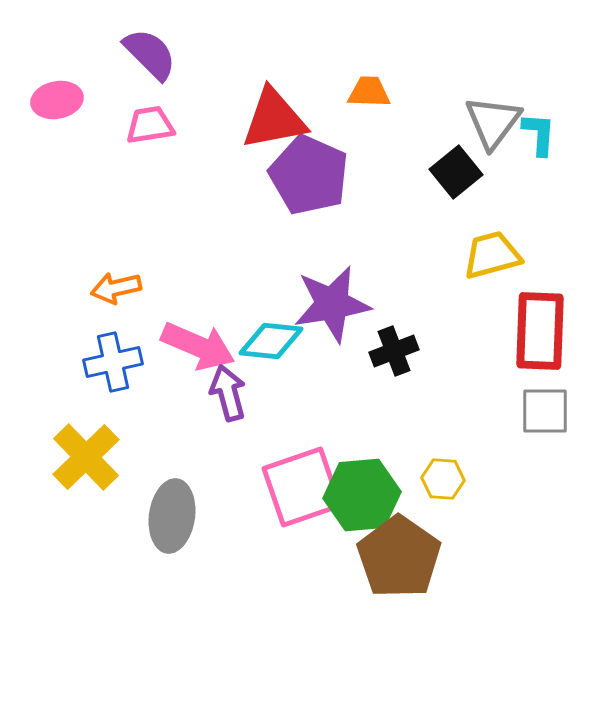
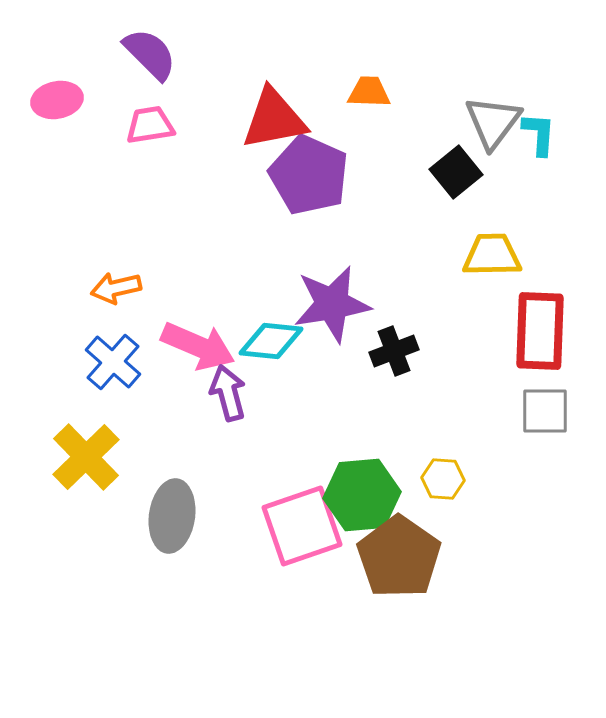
yellow trapezoid: rotated 14 degrees clockwise
blue cross: rotated 36 degrees counterclockwise
pink square: moved 39 px down
